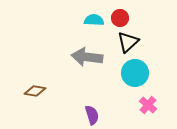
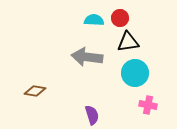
black triangle: rotated 35 degrees clockwise
pink cross: rotated 30 degrees counterclockwise
